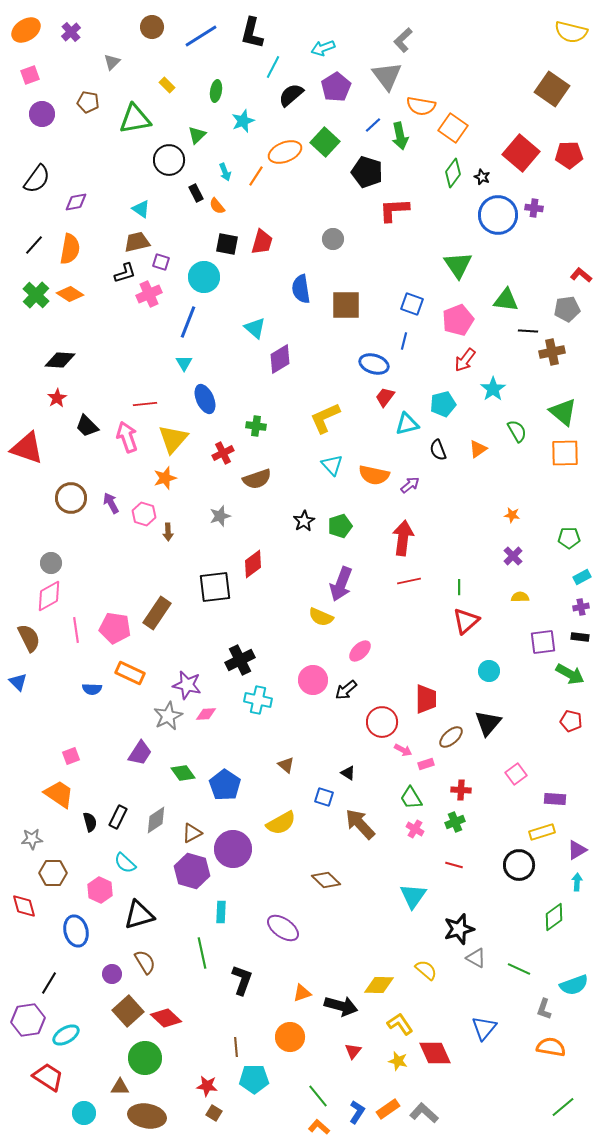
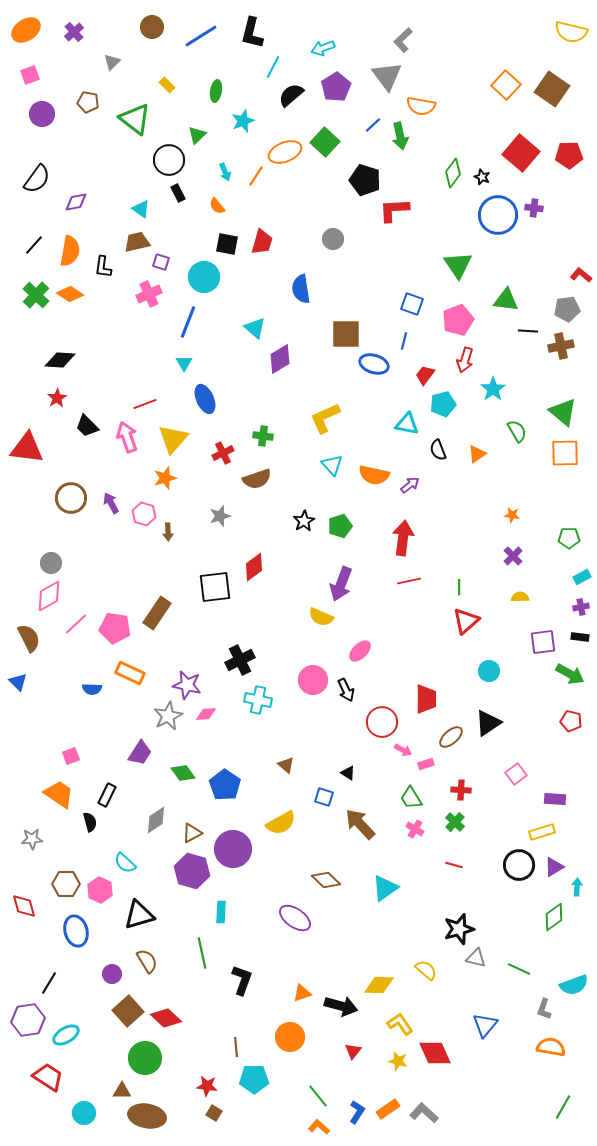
purple cross at (71, 32): moved 3 px right
green triangle at (135, 119): rotated 48 degrees clockwise
orange square at (453, 128): moved 53 px right, 43 px up; rotated 8 degrees clockwise
black pentagon at (367, 172): moved 2 px left, 8 px down
black rectangle at (196, 193): moved 18 px left
orange semicircle at (70, 249): moved 2 px down
black L-shape at (125, 273): moved 22 px left, 6 px up; rotated 115 degrees clockwise
brown square at (346, 305): moved 29 px down
brown cross at (552, 352): moved 9 px right, 6 px up
red arrow at (465, 360): rotated 20 degrees counterclockwise
red trapezoid at (385, 397): moved 40 px right, 22 px up
red line at (145, 404): rotated 15 degrees counterclockwise
cyan triangle at (407, 424): rotated 25 degrees clockwise
green cross at (256, 426): moved 7 px right, 10 px down
red triangle at (27, 448): rotated 12 degrees counterclockwise
orange triangle at (478, 449): moved 1 px left, 5 px down
red diamond at (253, 564): moved 1 px right, 3 px down
pink line at (76, 630): moved 6 px up; rotated 55 degrees clockwise
black arrow at (346, 690): rotated 75 degrees counterclockwise
black triangle at (488, 723): rotated 16 degrees clockwise
black rectangle at (118, 817): moved 11 px left, 22 px up
green cross at (455, 822): rotated 24 degrees counterclockwise
purple triangle at (577, 850): moved 23 px left, 17 px down
brown hexagon at (53, 873): moved 13 px right, 11 px down
cyan arrow at (577, 882): moved 5 px down
cyan triangle at (413, 896): moved 28 px left, 8 px up; rotated 20 degrees clockwise
purple ellipse at (283, 928): moved 12 px right, 10 px up
gray triangle at (476, 958): rotated 15 degrees counterclockwise
brown semicircle at (145, 962): moved 2 px right, 1 px up
blue triangle at (484, 1028): moved 1 px right, 3 px up
brown triangle at (120, 1087): moved 2 px right, 4 px down
green line at (563, 1107): rotated 20 degrees counterclockwise
